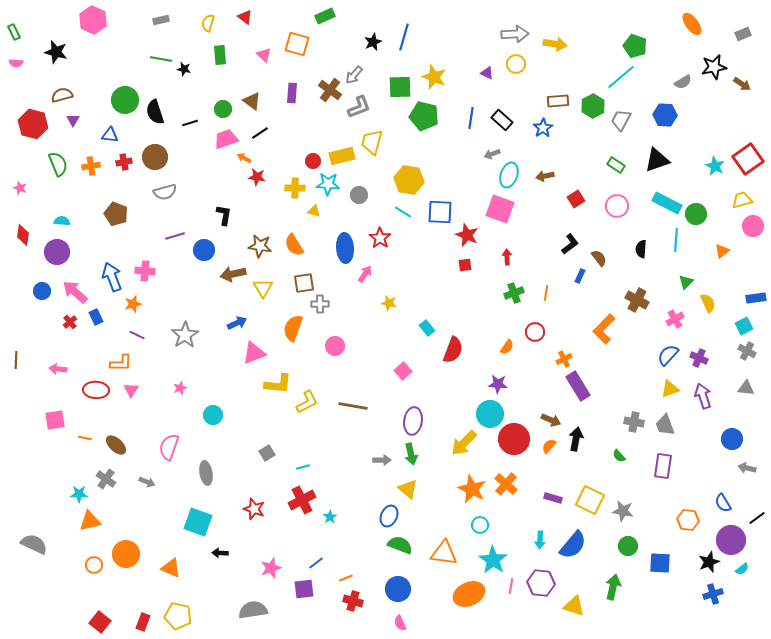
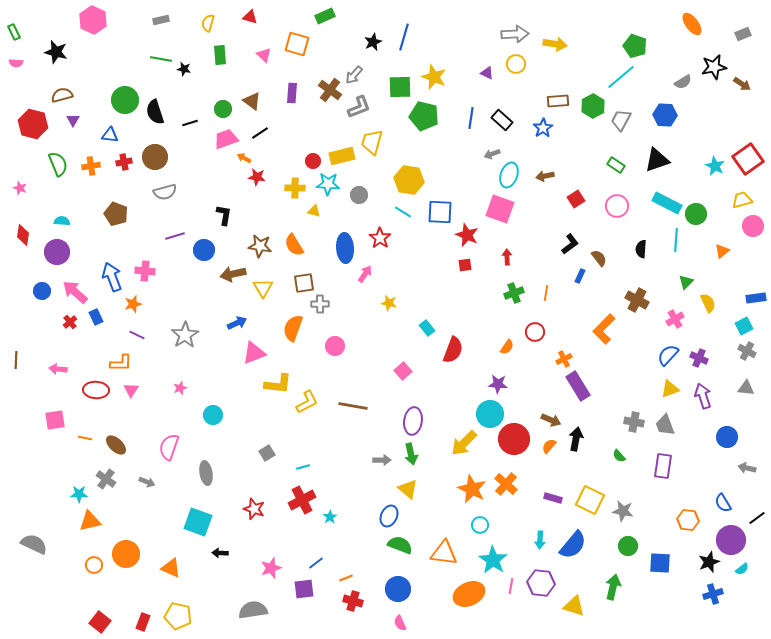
red triangle at (245, 17): moved 5 px right; rotated 21 degrees counterclockwise
blue circle at (732, 439): moved 5 px left, 2 px up
